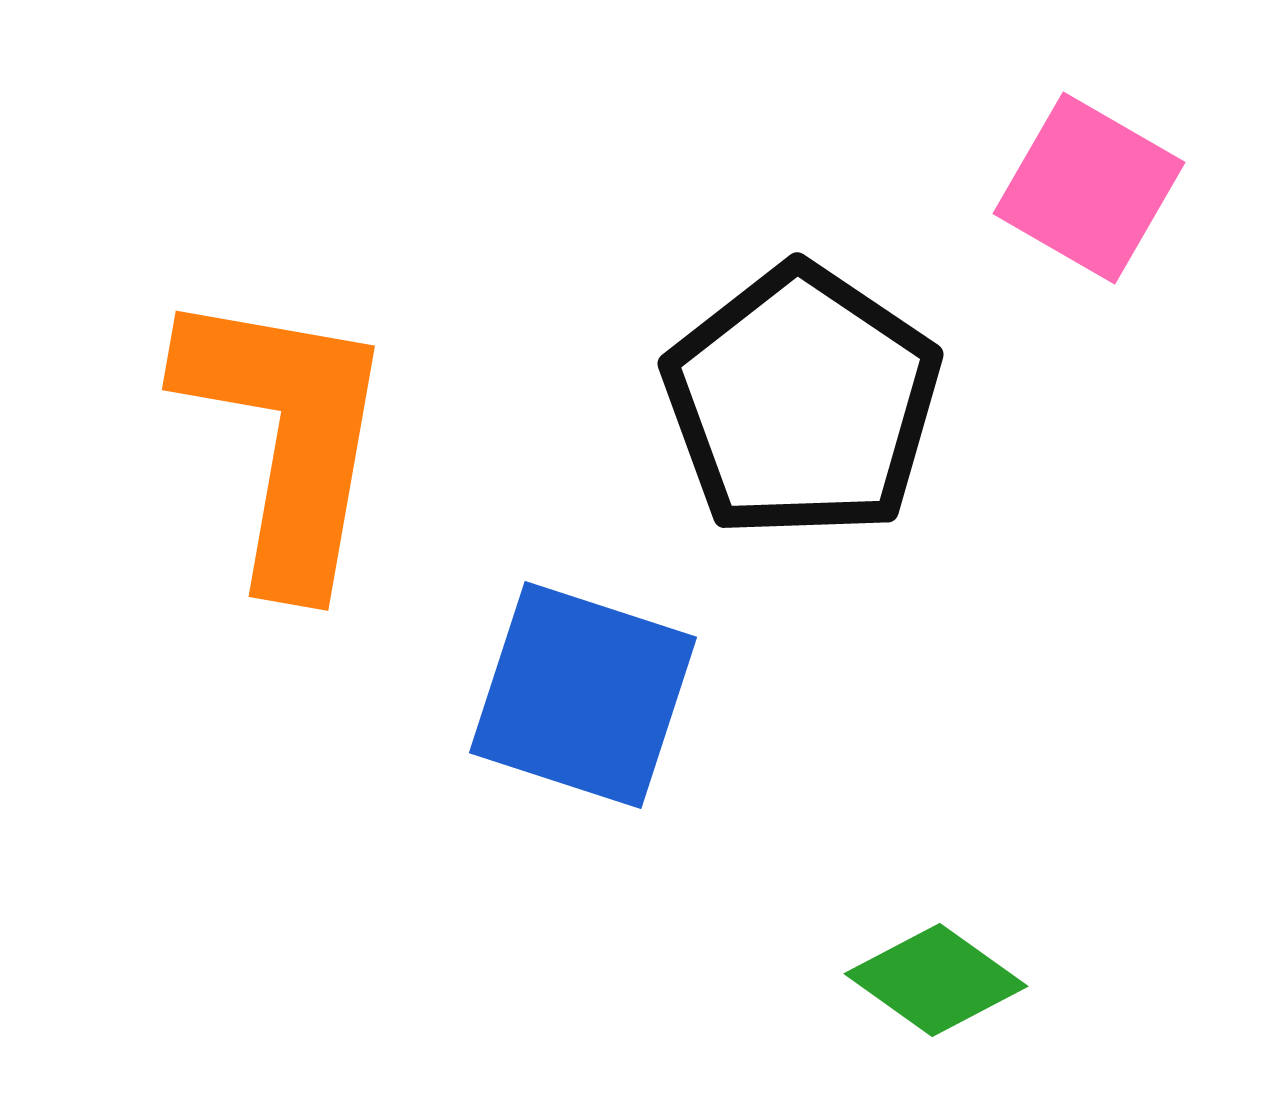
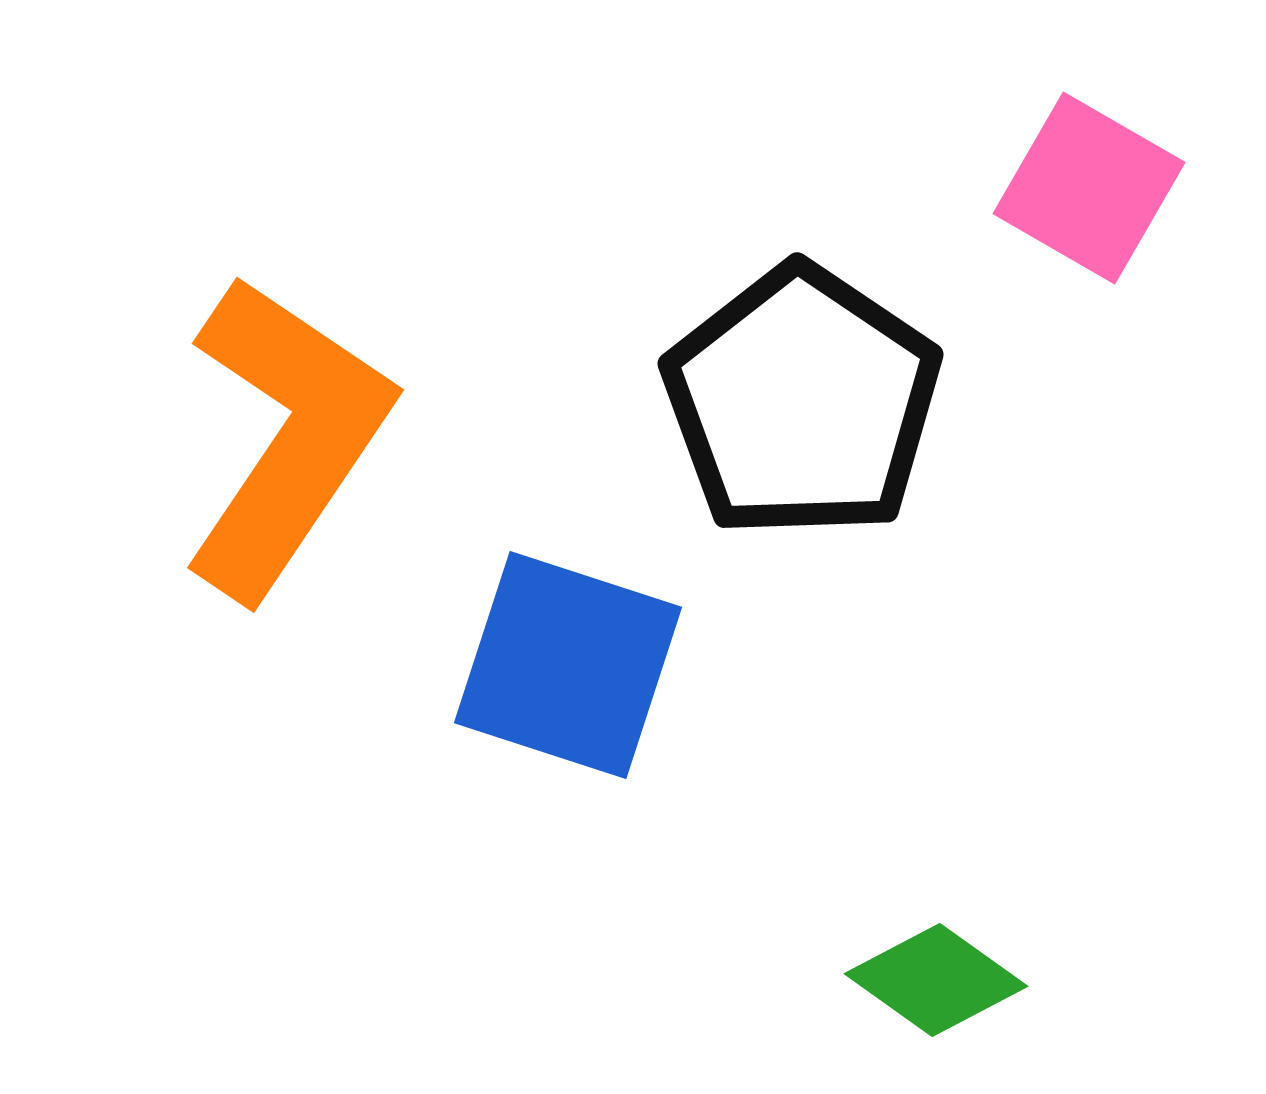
orange L-shape: rotated 24 degrees clockwise
blue square: moved 15 px left, 30 px up
